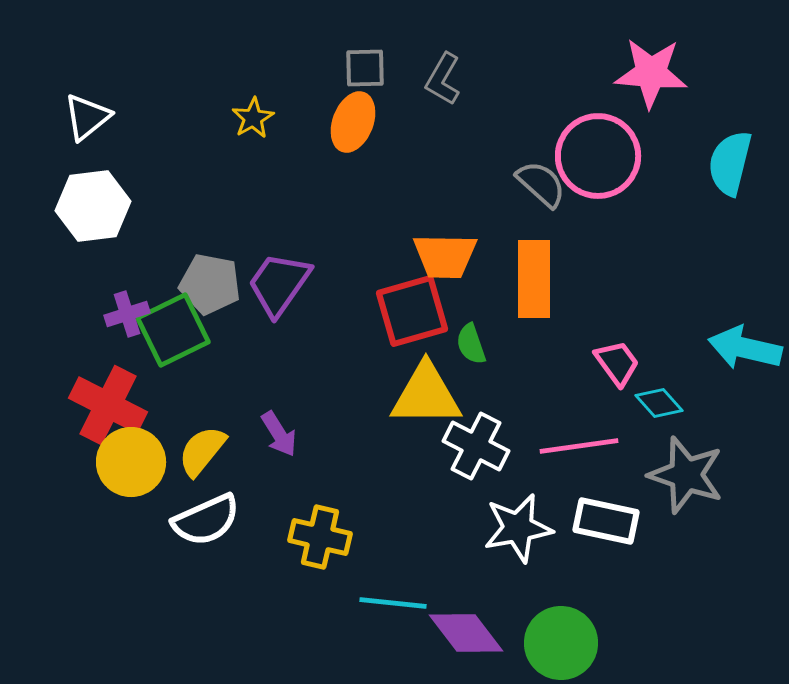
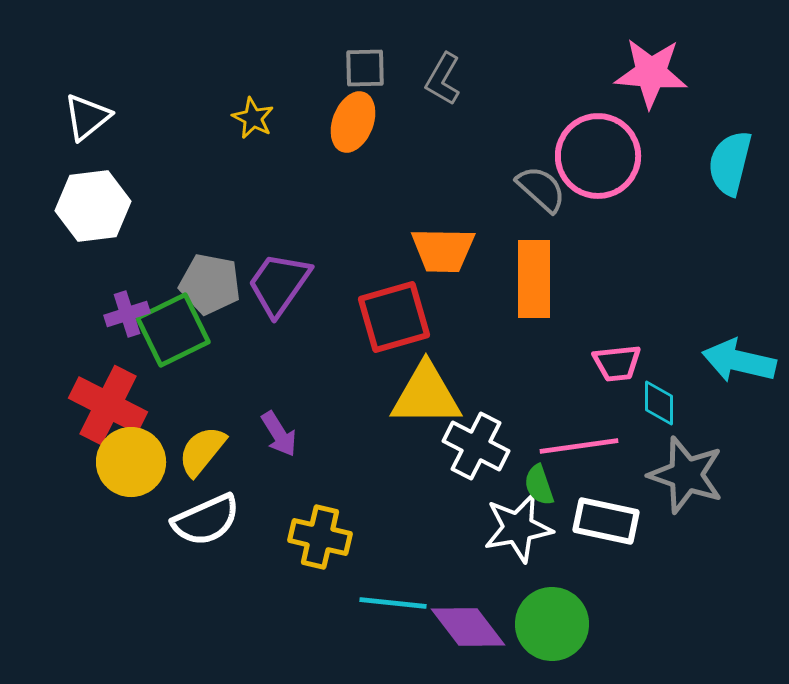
yellow star: rotated 15 degrees counterclockwise
gray semicircle: moved 5 px down
orange trapezoid: moved 2 px left, 6 px up
red square: moved 18 px left, 6 px down
green semicircle: moved 68 px right, 141 px down
cyan arrow: moved 6 px left, 13 px down
pink trapezoid: rotated 120 degrees clockwise
cyan diamond: rotated 42 degrees clockwise
purple diamond: moved 2 px right, 6 px up
green circle: moved 9 px left, 19 px up
